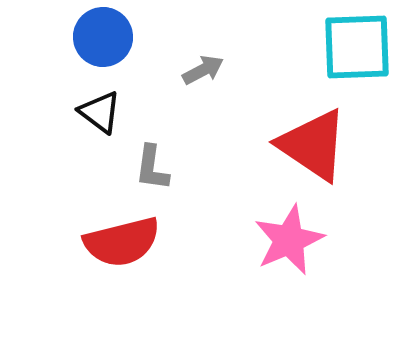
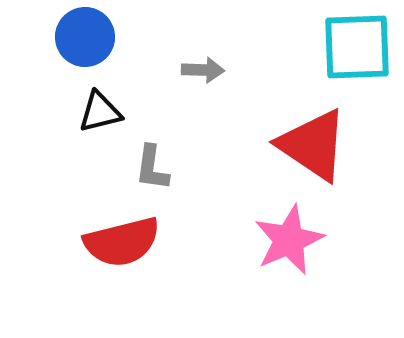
blue circle: moved 18 px left
gray arrow: rotated 30 degrees clockwise
black triangle: rotated 51 degrees counterclockwise
